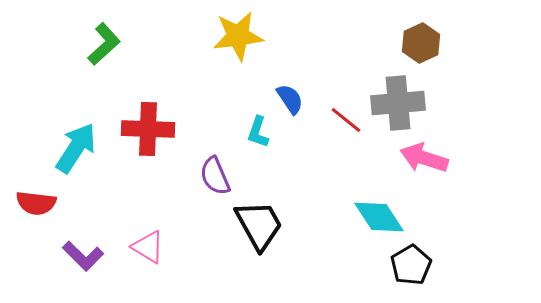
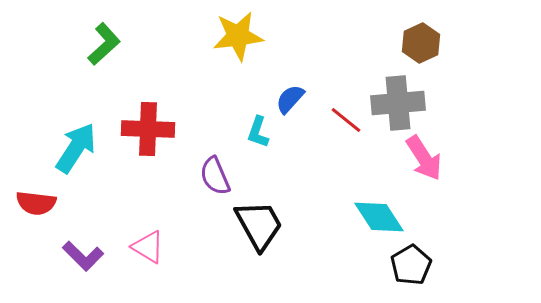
blue semicircle: rotated 104 degrees counterclockwise
pink arrow: rotated 141 degrees counterclockwise
